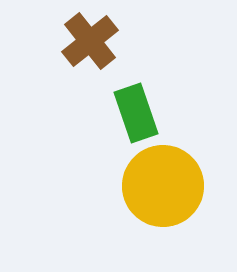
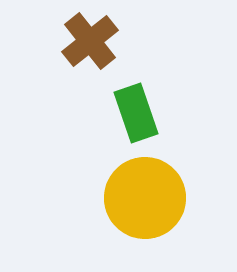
yellow circle: moved 18 px left, 12 px down
